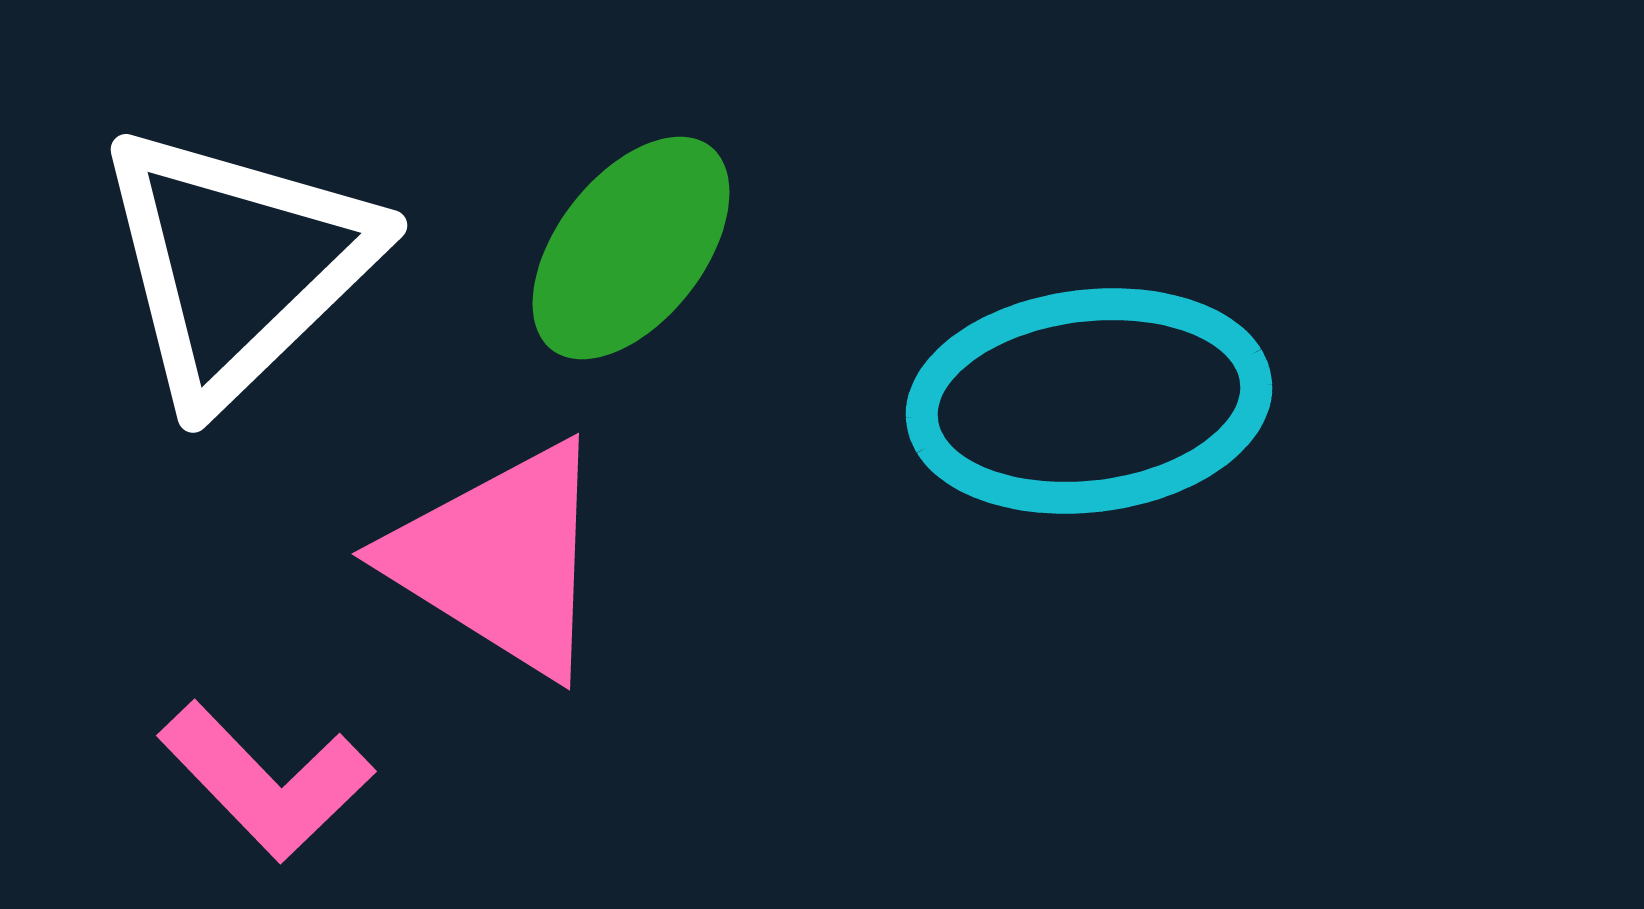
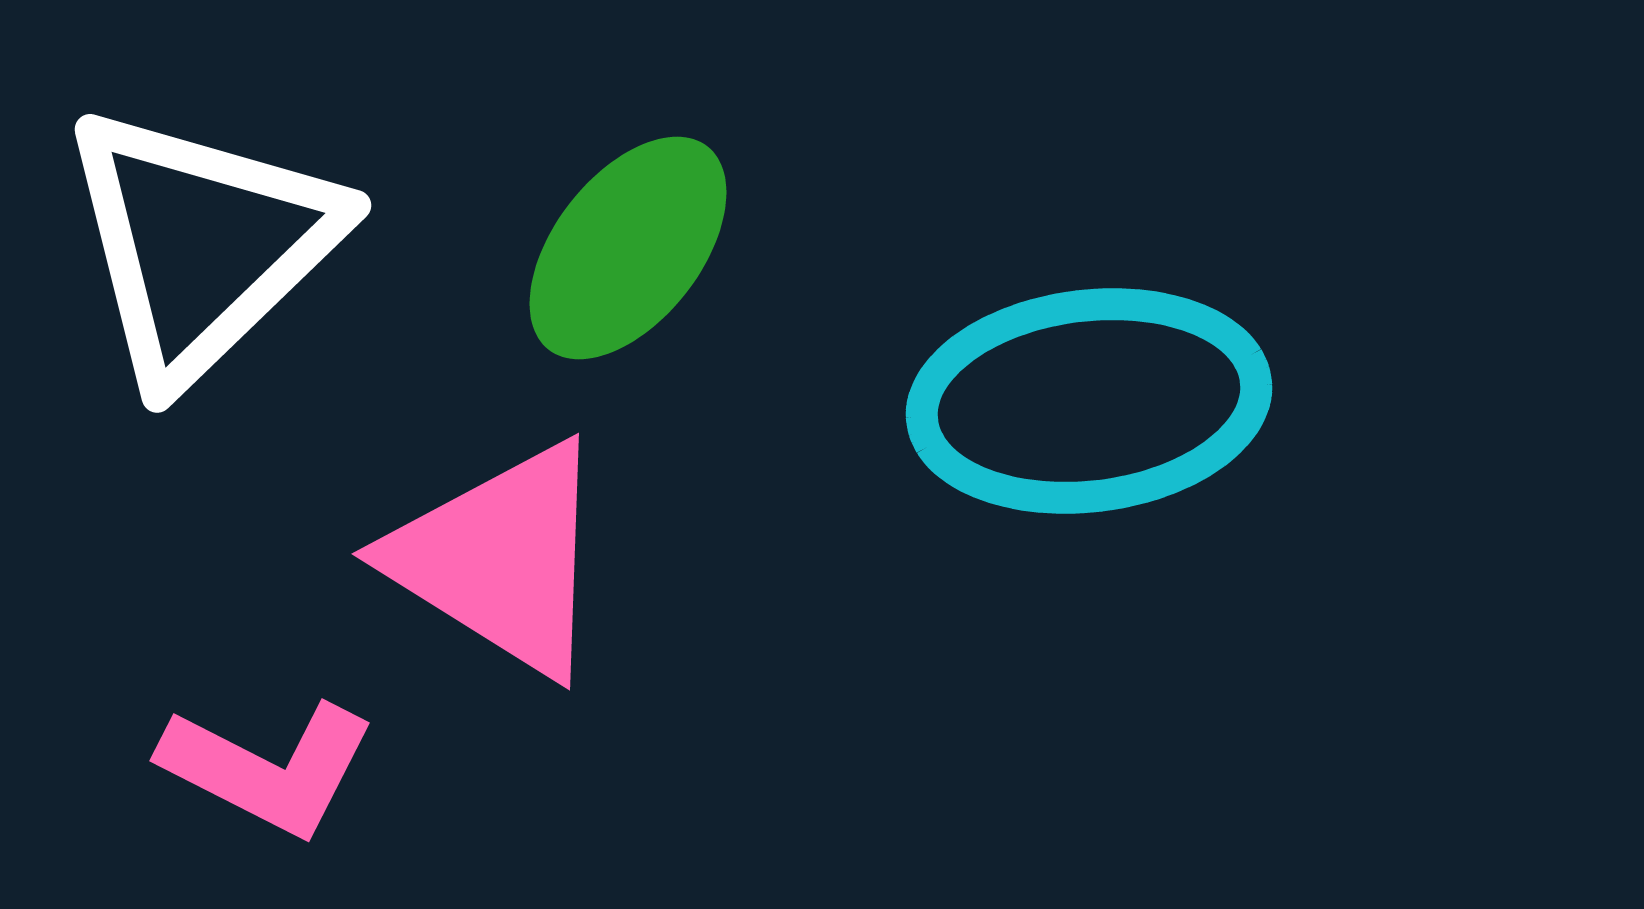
green ellipse: moved 3 px left
white triangle: moved 36 px left, 20 px up
pink L-shape: moved 2 px right, 13 px up; rotated 19 degrees counterclockwise
